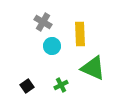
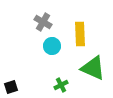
black square: moved 16 px left, 1 px down; rotated 16 degrees clockwise
